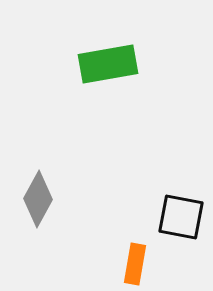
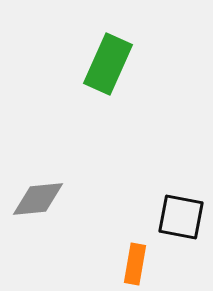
green rectangle: rotated 56 degrees counterclockwise
gray diamond: rotated 56 degrees clockwise
